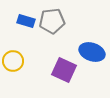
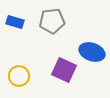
blue rectangle: moved 11 px left, 1 px down
yellow circle: moved 6 px right, 15 px down
